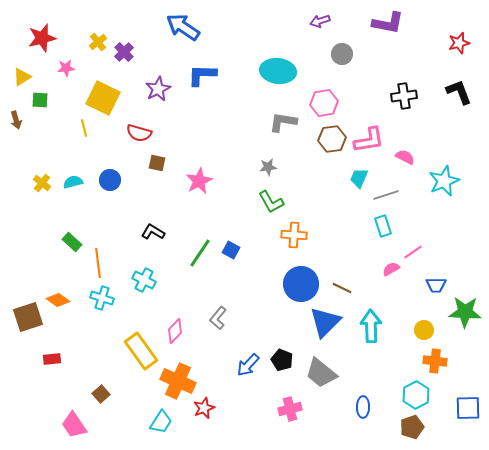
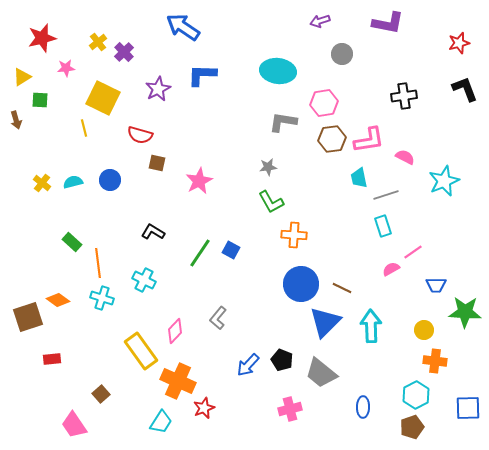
black L-shape at (459, 92): moved 6 px right, 3 px up
red semicircle at (139, 133): moved 1 px right, 2 px down
cyan trapezoid at (359, 178): rotated 35 degrees counterclockwise
